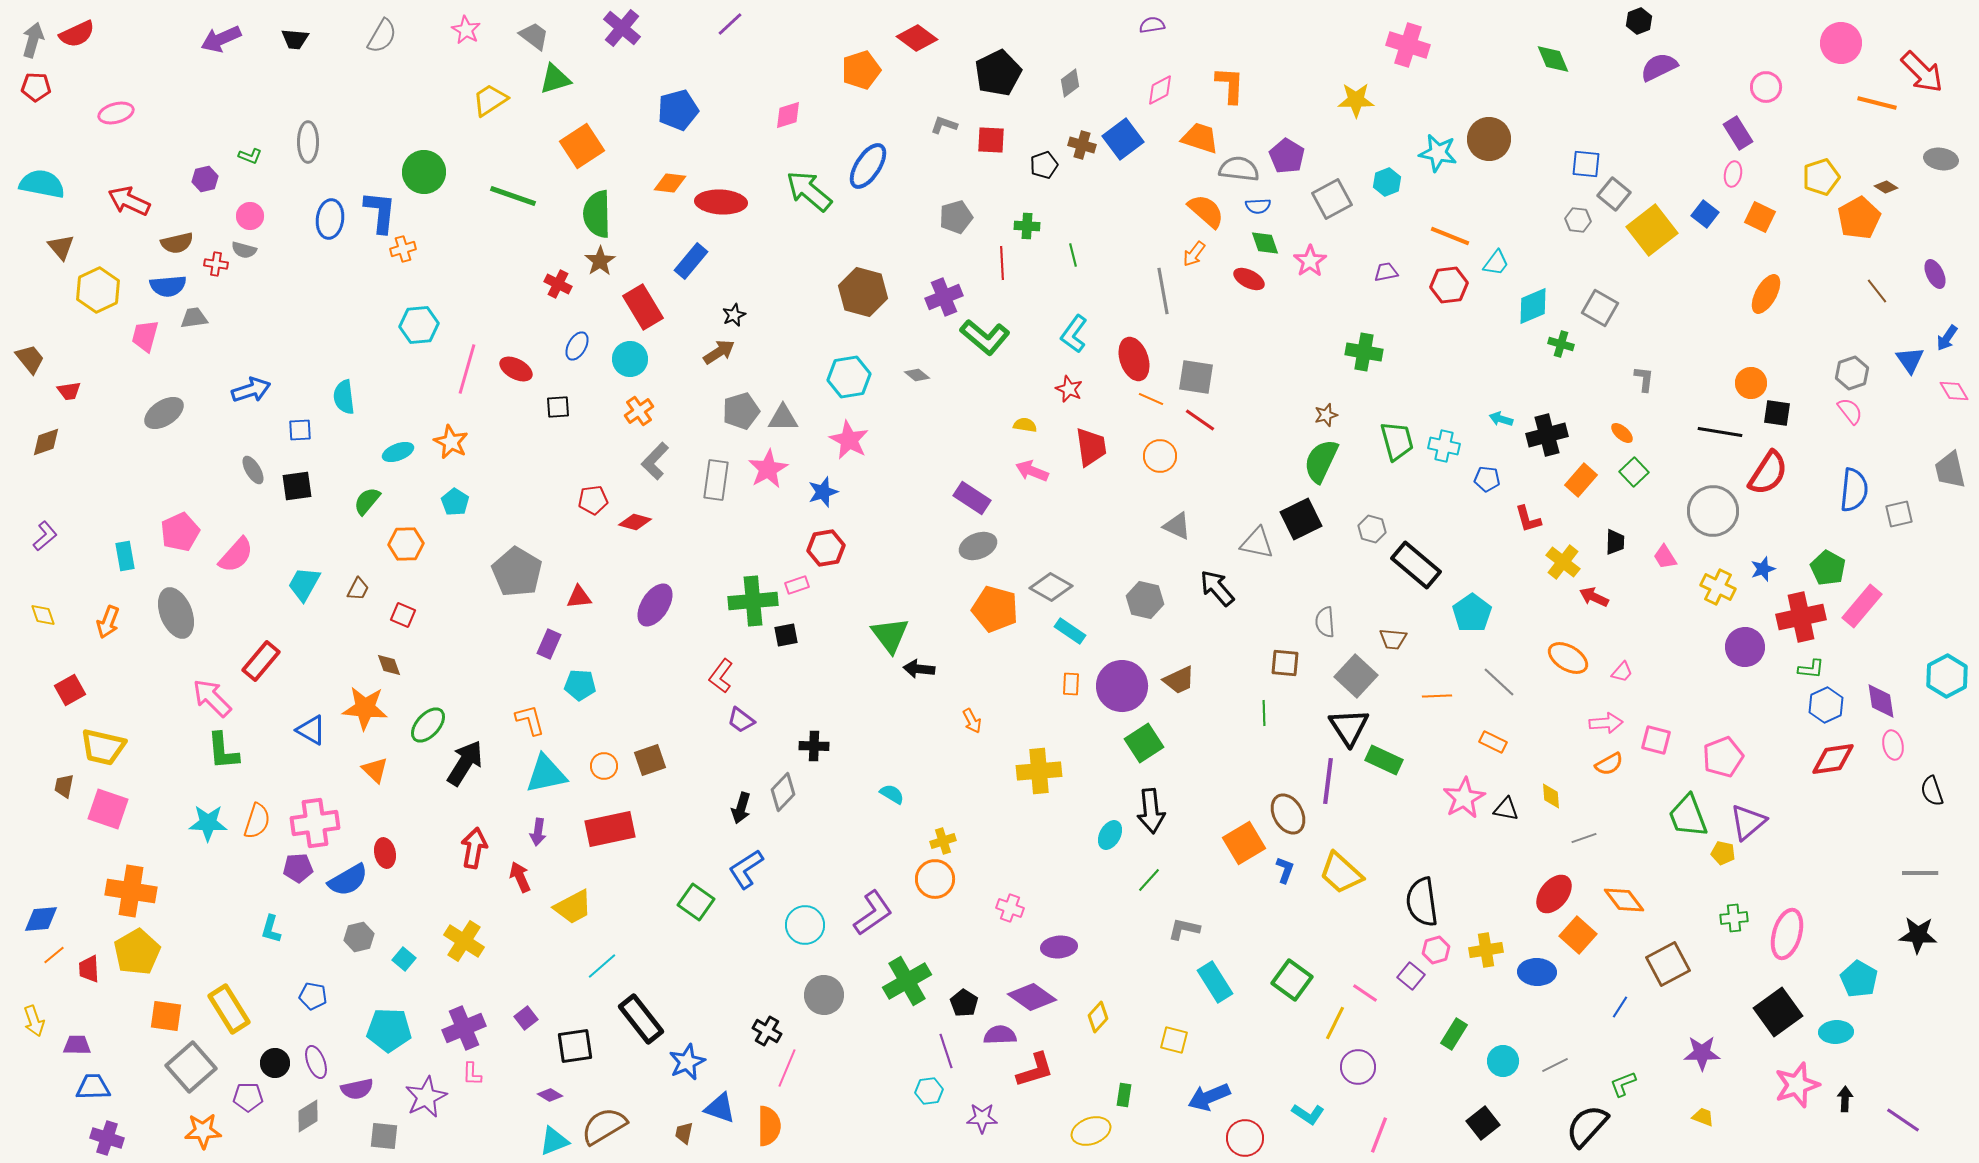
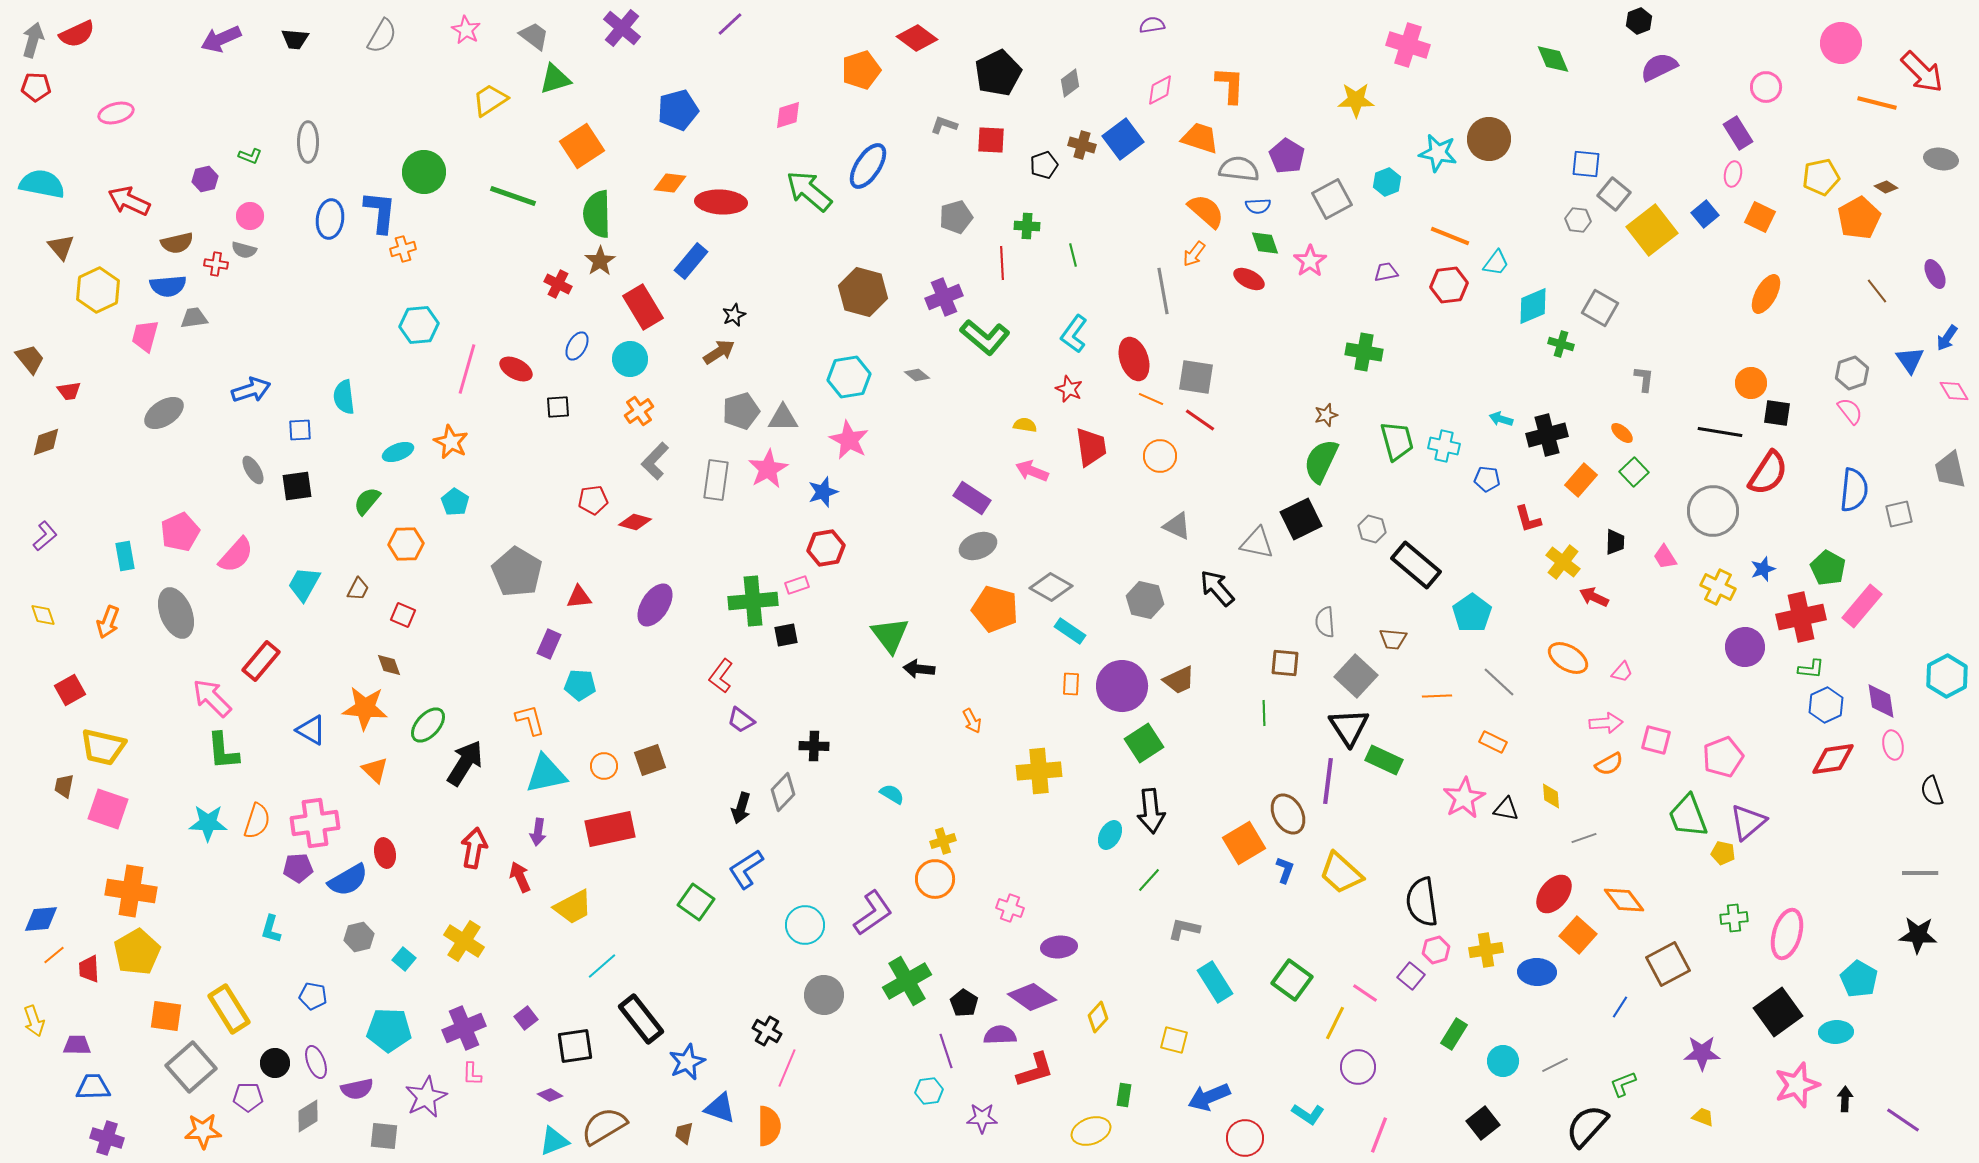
yellow pentagon at (1821, 177): rotated 6 degrees clockwise
blue square at (1705, 214): rotated 12 degrees clockwise
